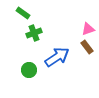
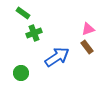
green circle: moved 8 px left, 3 px down
